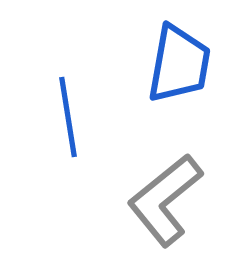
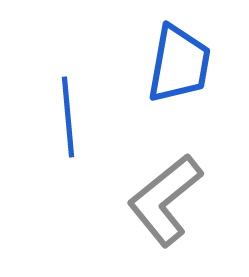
blue line: rotated 4 degrees clockwise
